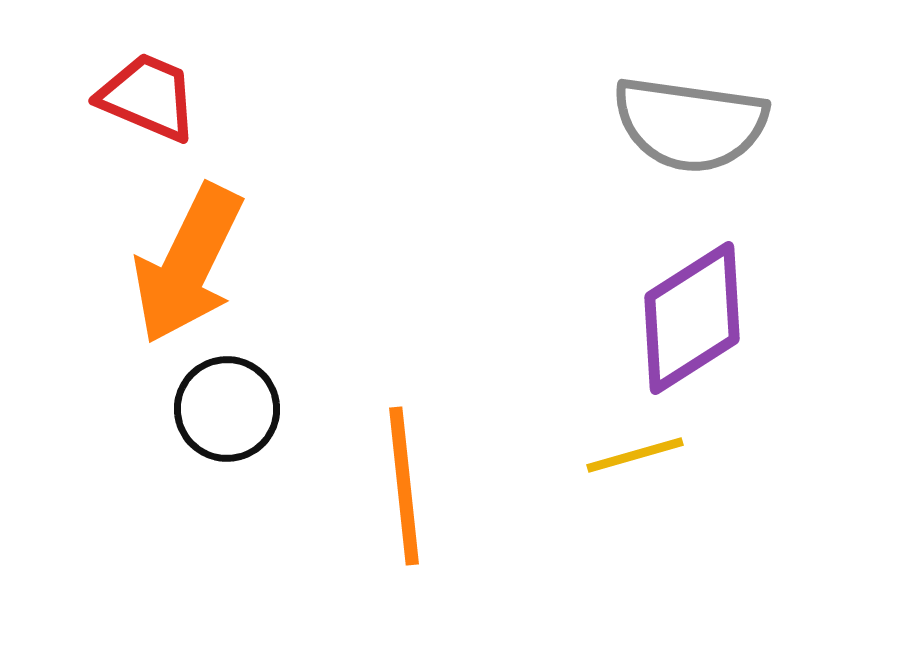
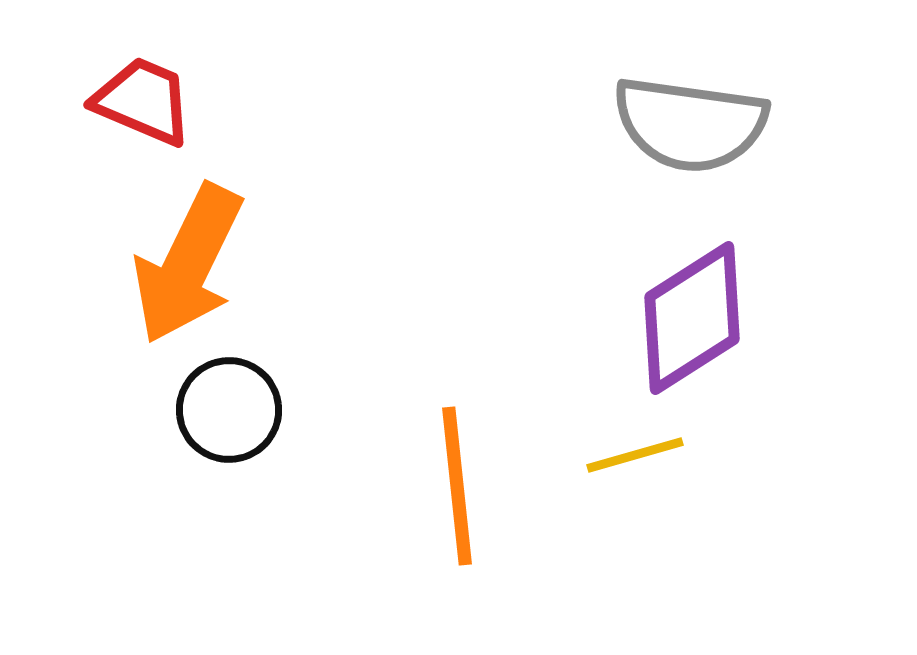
red trapezoid: moved 5 px left, 4 px down
black circle: moved 2 px right, 1 px down
orange line: moved 53 px right
